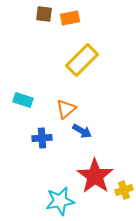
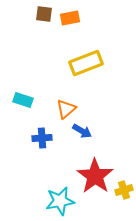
yellow rectangle: moved 4 px right, 3 px down; rotated 24 degrees clockwise
